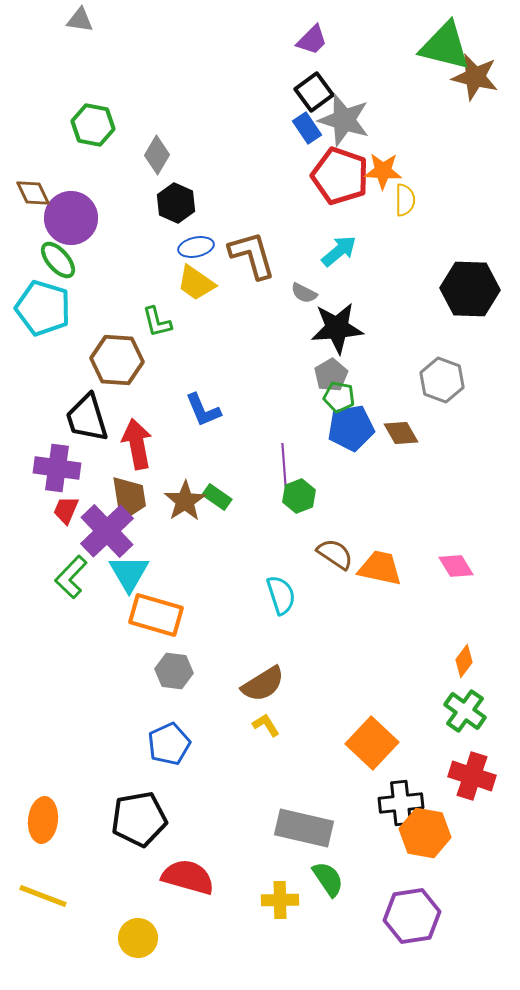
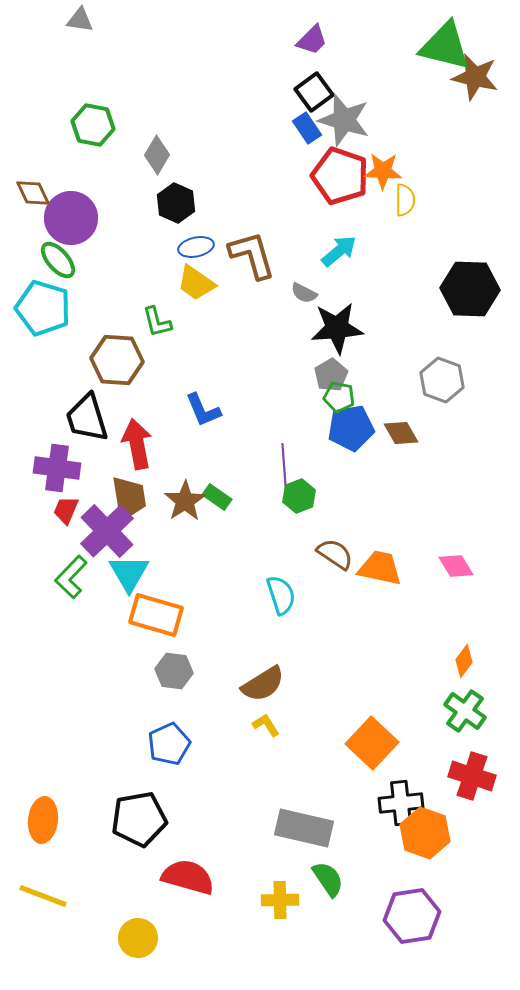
orange hexagon at (425, 833): rotated 9 degrees clockwise
